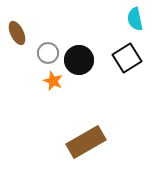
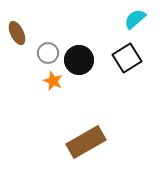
cyan semicircle: rotated 60 degrees clockwise
